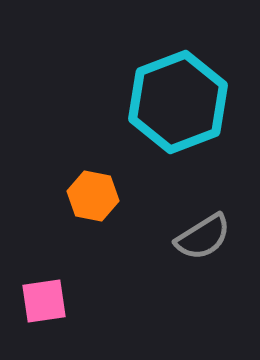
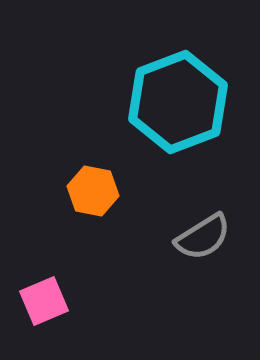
orange hexagon: moved 5 px up
pink square: rotated 15 degrees counterclockwise
